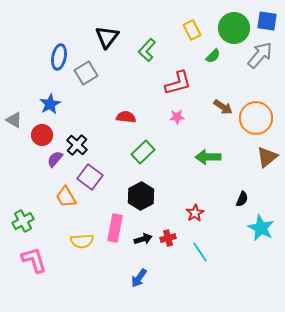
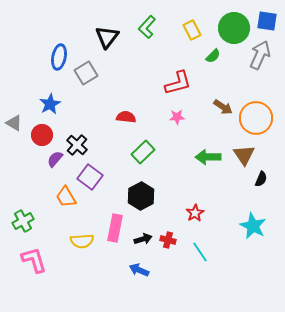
green L-shape: moved 23 px up
gray arrow: rotated 16 degrees counterclockwise
gray triangle: moved 3 px down
brown triangle: moved 23 px left, 2 px up; rotated 25 degrees counterclockwise
black semicircle: moved 19 px right, 20 px up
cyan star: moved 8 px left, 2 px up
red cross: moved 2 px down; rotated 28 degrees clockwise
blue arrow: moved 8 px up; rotated 78 degrees clockwise
